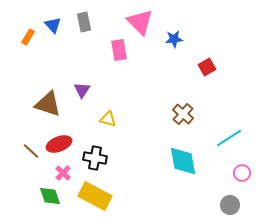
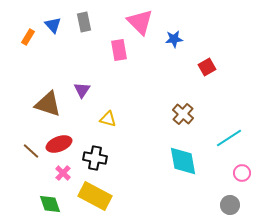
green diamond: moved 8 px down
